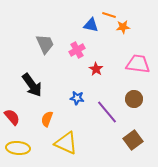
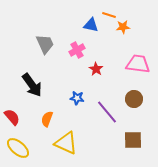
brown square: rotated 36 degrees clockwise
yellow ellipse: rotated 35 degrees clockwise
